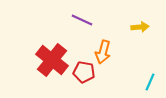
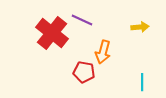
red cross: moved 27 px up
cyan line: moved 8 px left; rotated 24 degrees counterclockwise
